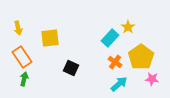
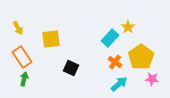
yellow arrow: rotated 16 degrees counterclockwise
yellow square: moved 1 px right, 1 px down
